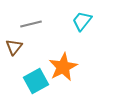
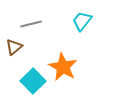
brown triangle: rotated 12 degrees clockwise
orange star: rotated 16 degrees counterclockwise
cyan square: moved 3 px left; rotated 15 degrees counterclockwise
